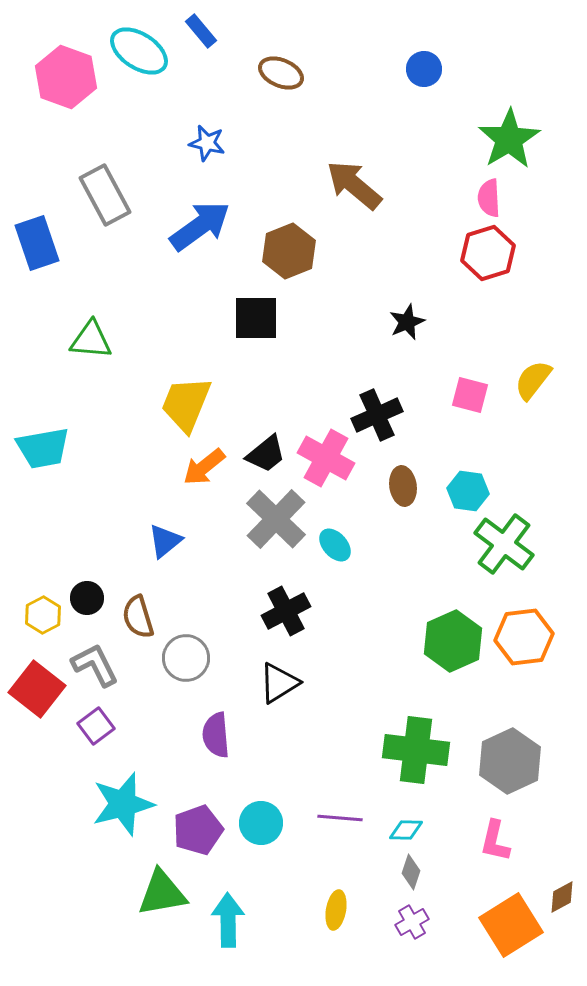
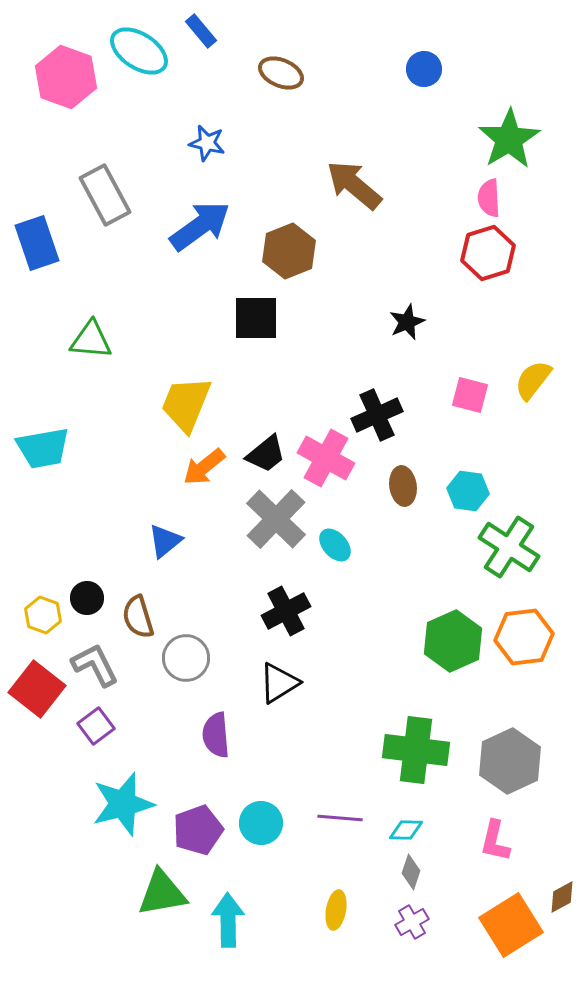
green cross at (504, 544): moved 5 px right, 3 px down; rotated 4 degrees counterclockwise
yellow hexagon at (43, 615): rotated 12 degrees counterclockwise
